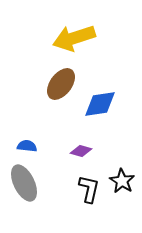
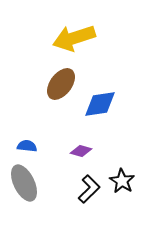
black L-shape: rotated 32 degrees clockwise
